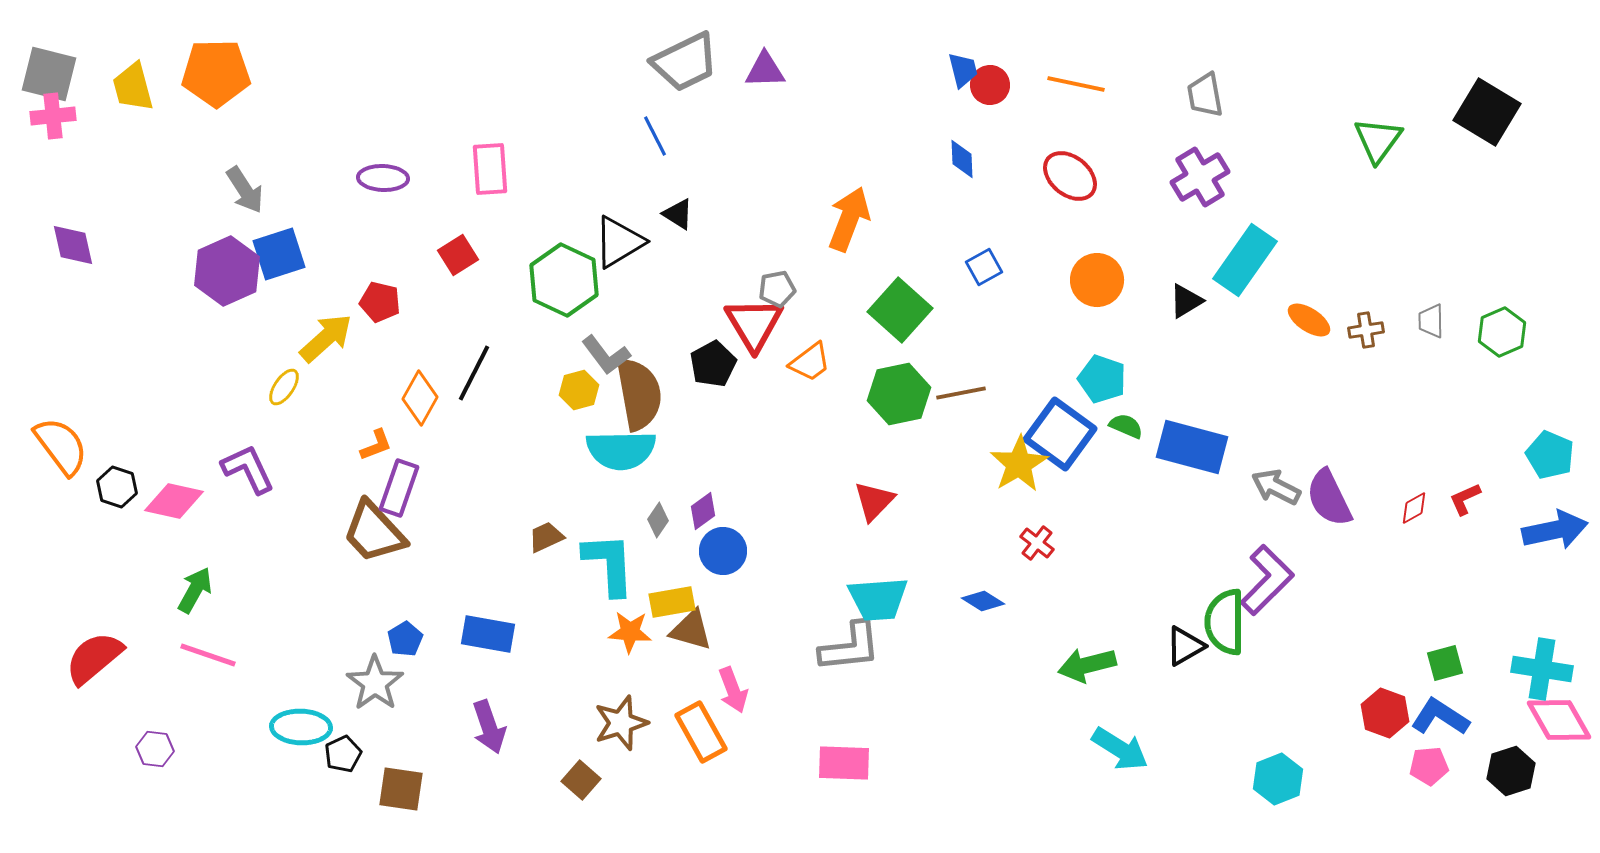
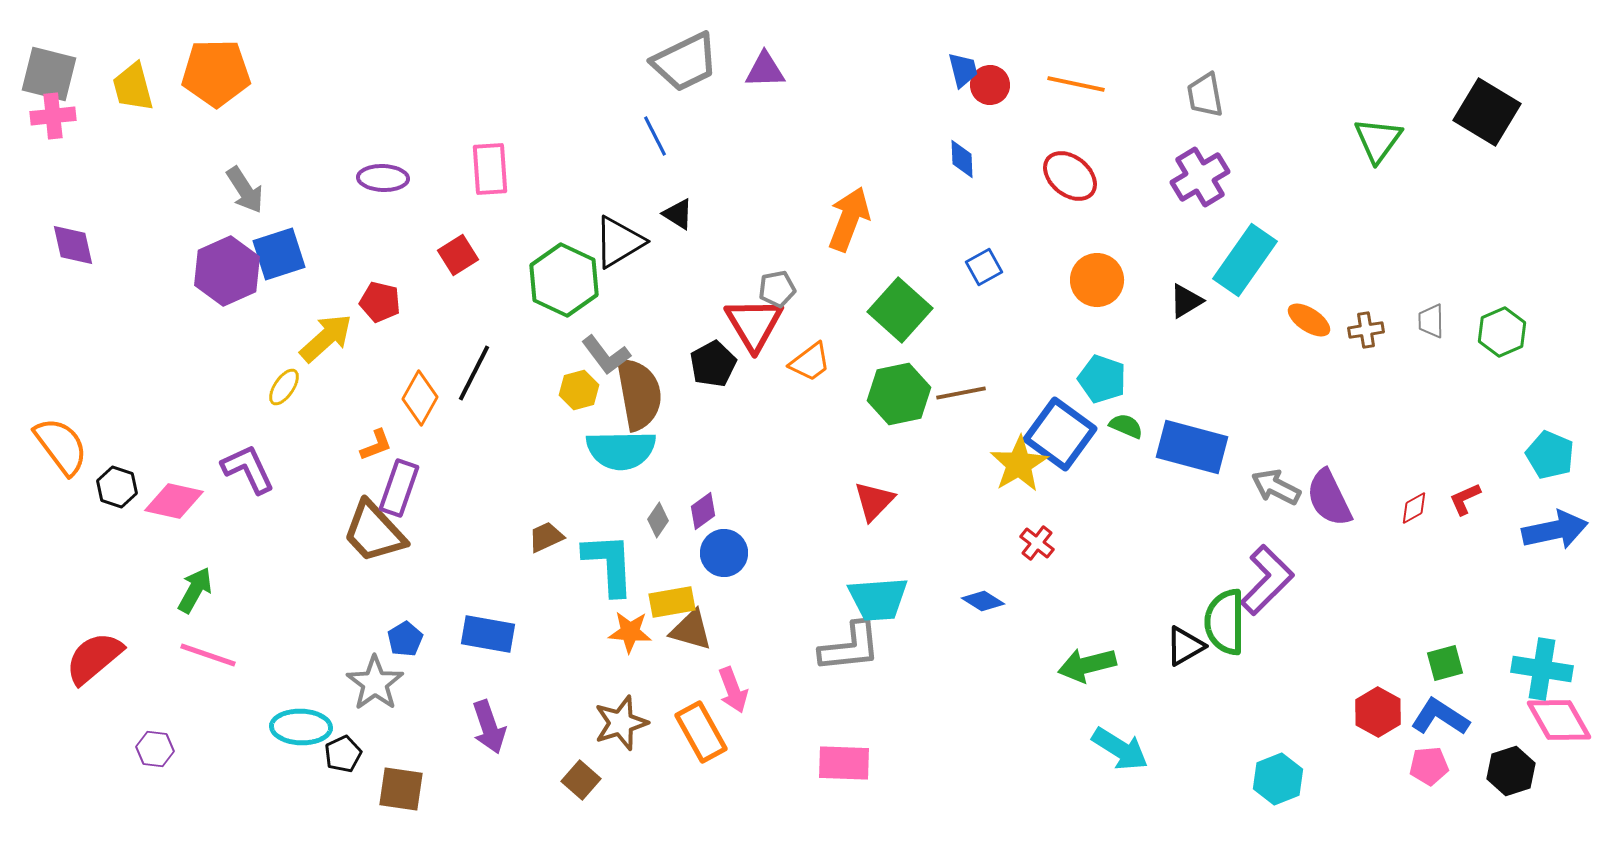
blue circle at (723, 551): moved 1 px right, 2 px down
red hexagon at (1385, 713): moved 7 px left, 1 px up; rotated 9 degrees clockwise
